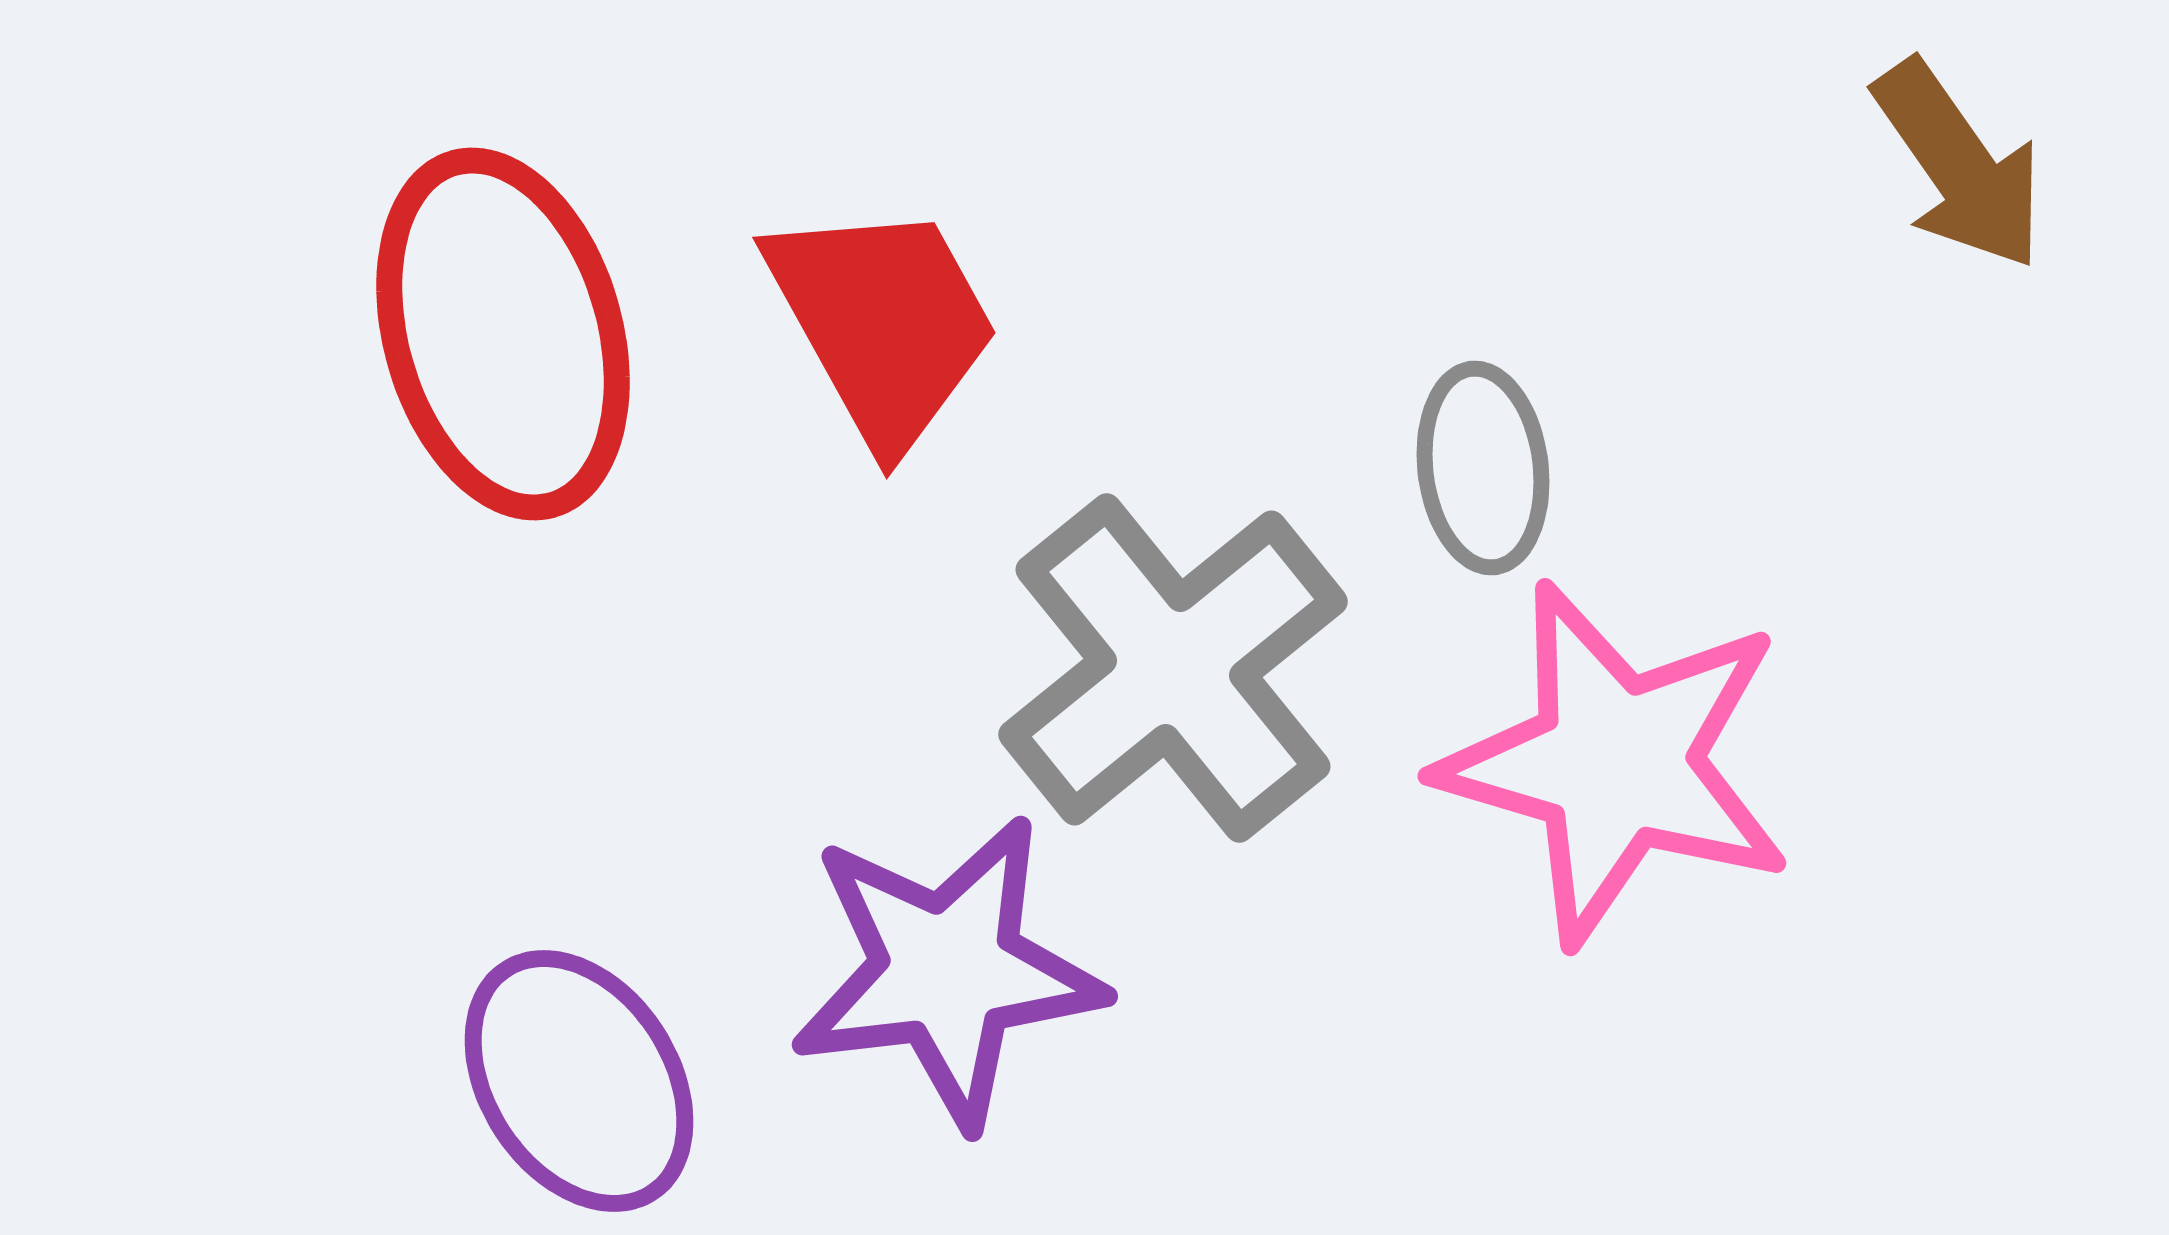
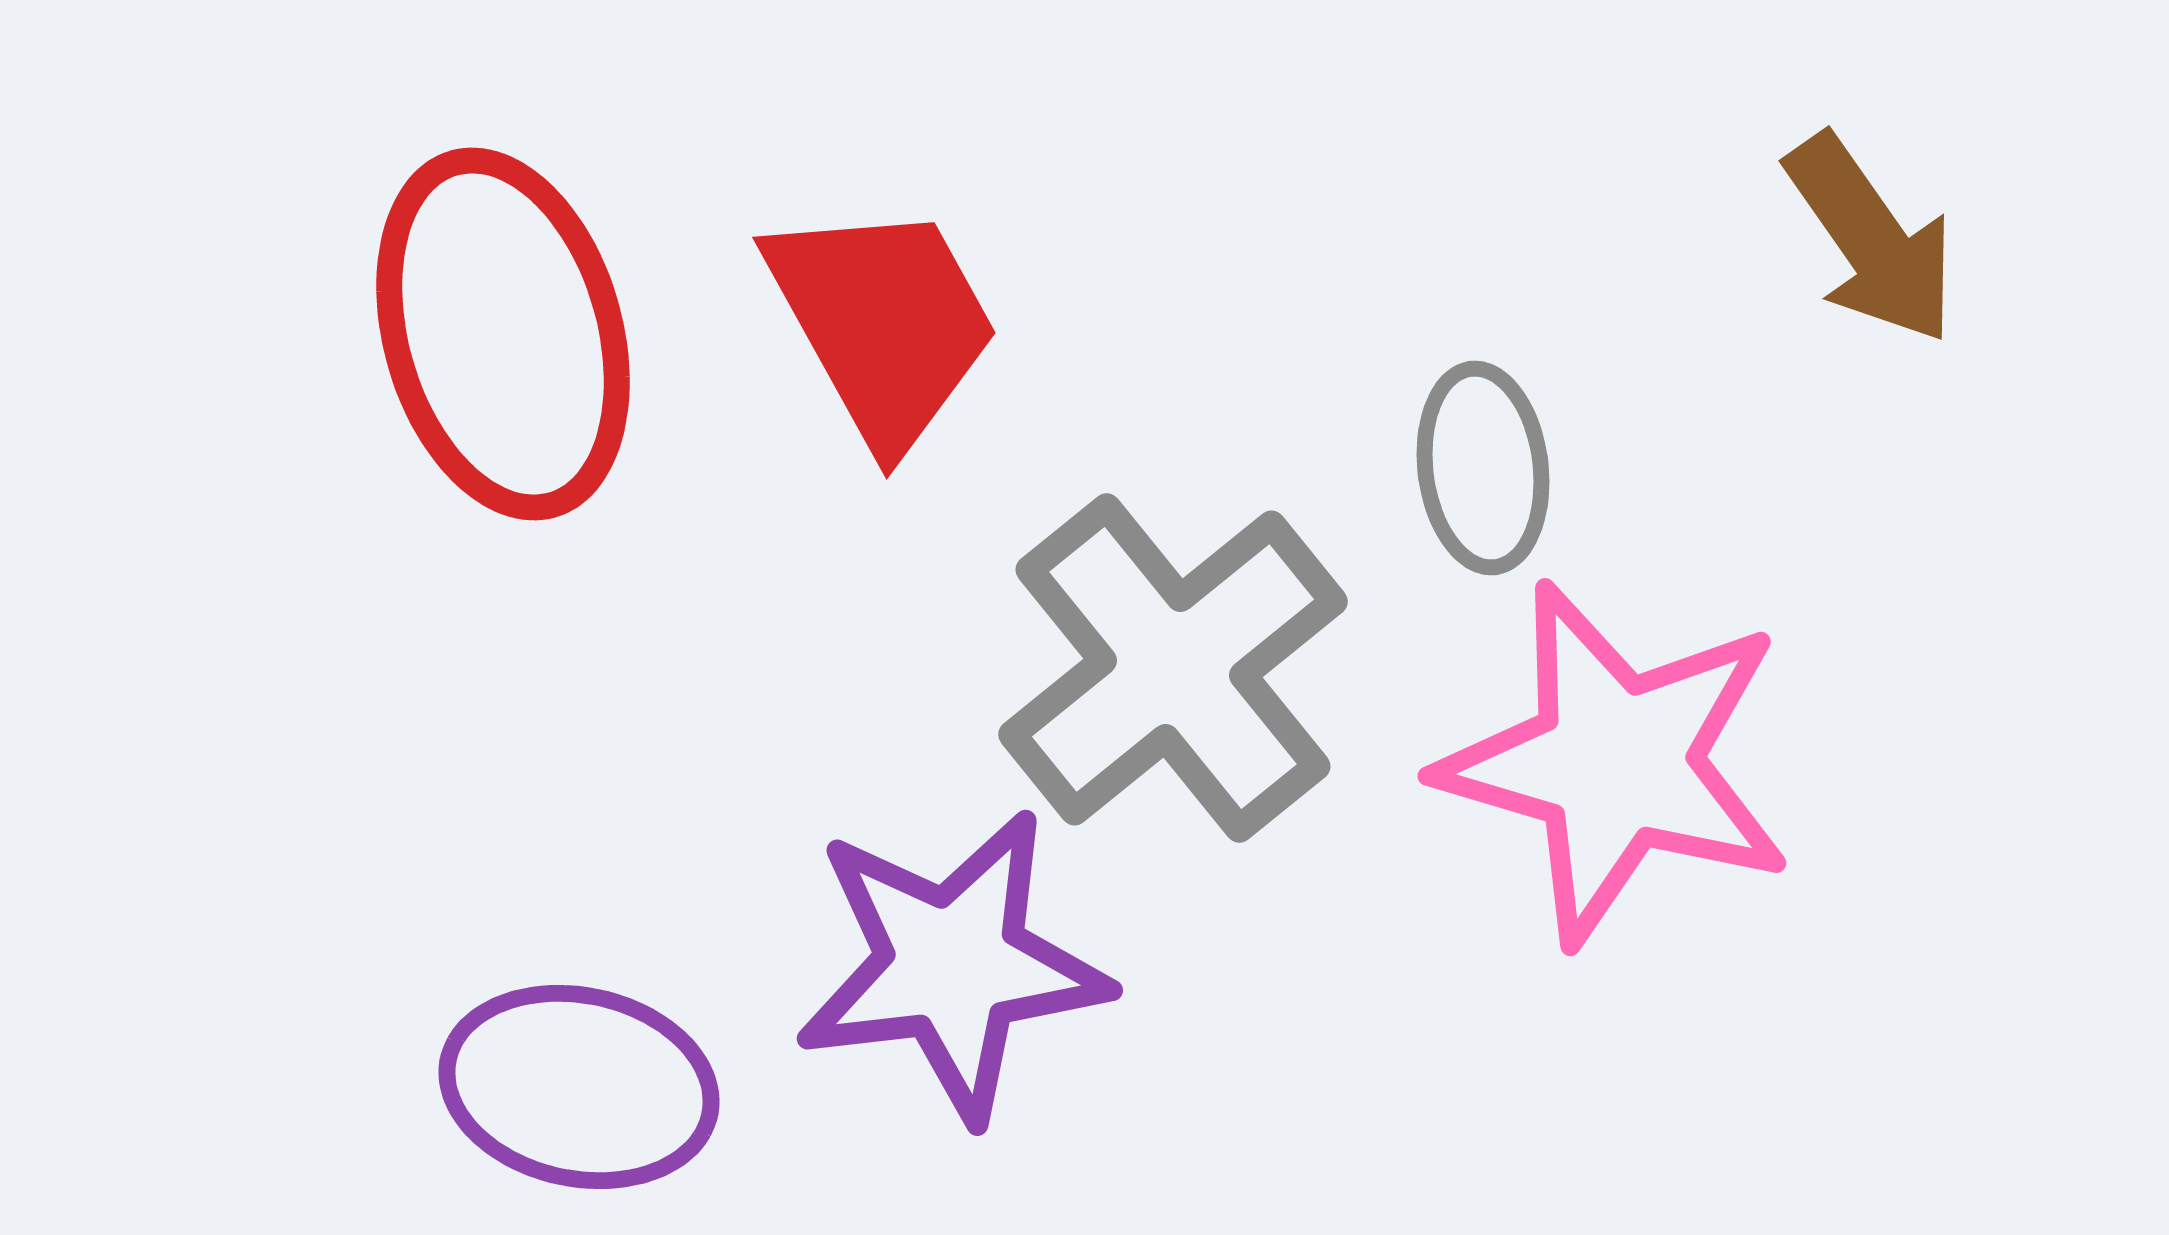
brown arrow: moved 88 px left, 74 px down
purple star: moved 5 px right, 6 px up
purple ellipse: moved 6 px down; rotated 45 degrees counterclockwise
